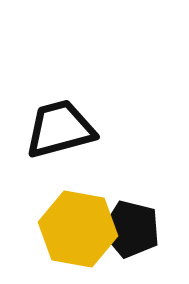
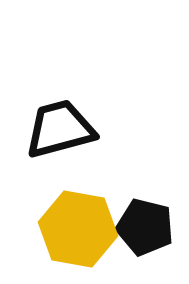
black pentagon: moved 14 px right, 2 px up
